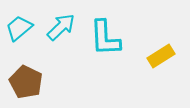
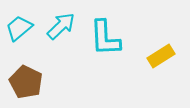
cyan arrow: moved 1 px up
